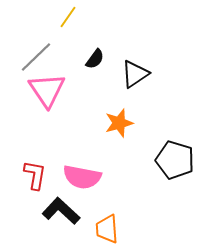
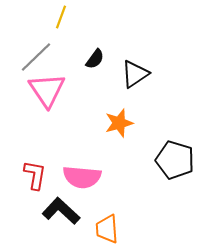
yellow line: moved 7 px left; rotated 15 degrees counterclockwise
pink semicircle: rotated 6 degrees counterclockwise
